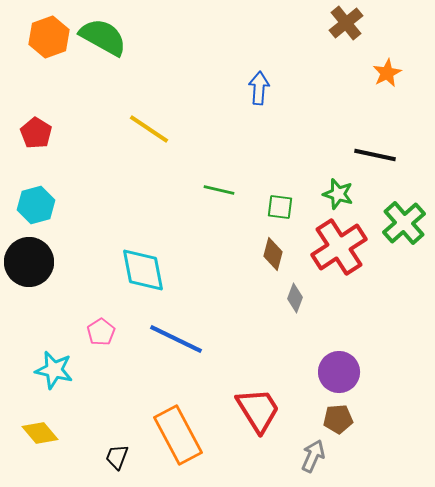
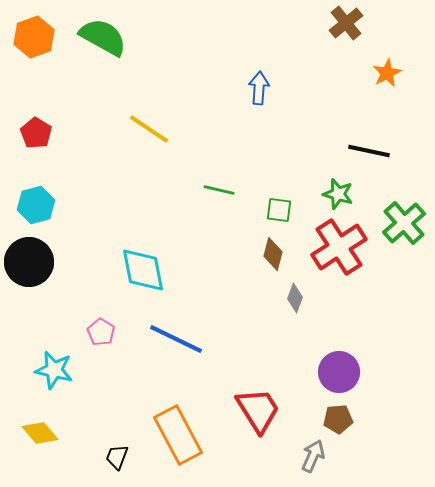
orange hexagon: moved 15 px left
black line: moved 6 px left, 4 px up
green square: moved 1 px left, 3 px down
pink pentagon: rotated 8 degrees counterclockwise
